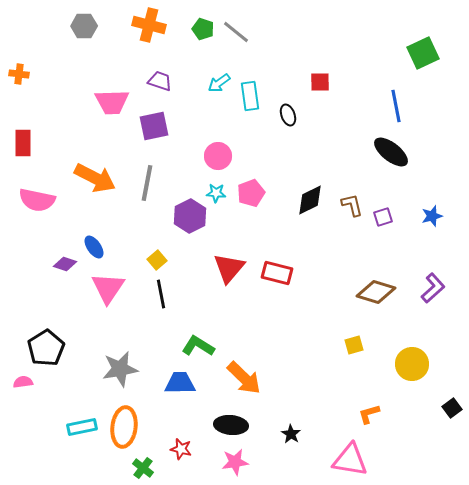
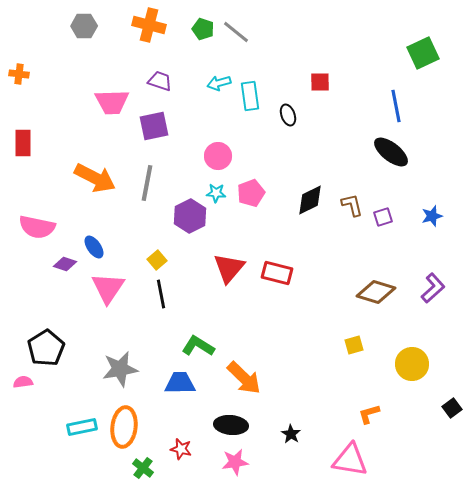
cyan arrow at (219, 83): rotated 20 degrees clockwise
pink semicircle at (37, 200): moved 27 px down
